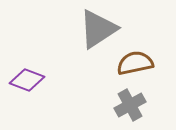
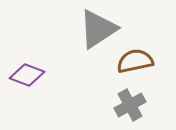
brown semicircle: moved 2 px up
purple diamond: moved 5 px up
